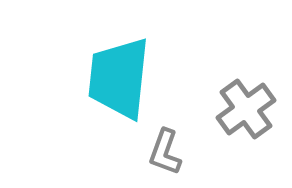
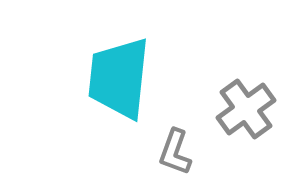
gray L-shape: moved 10 px right
